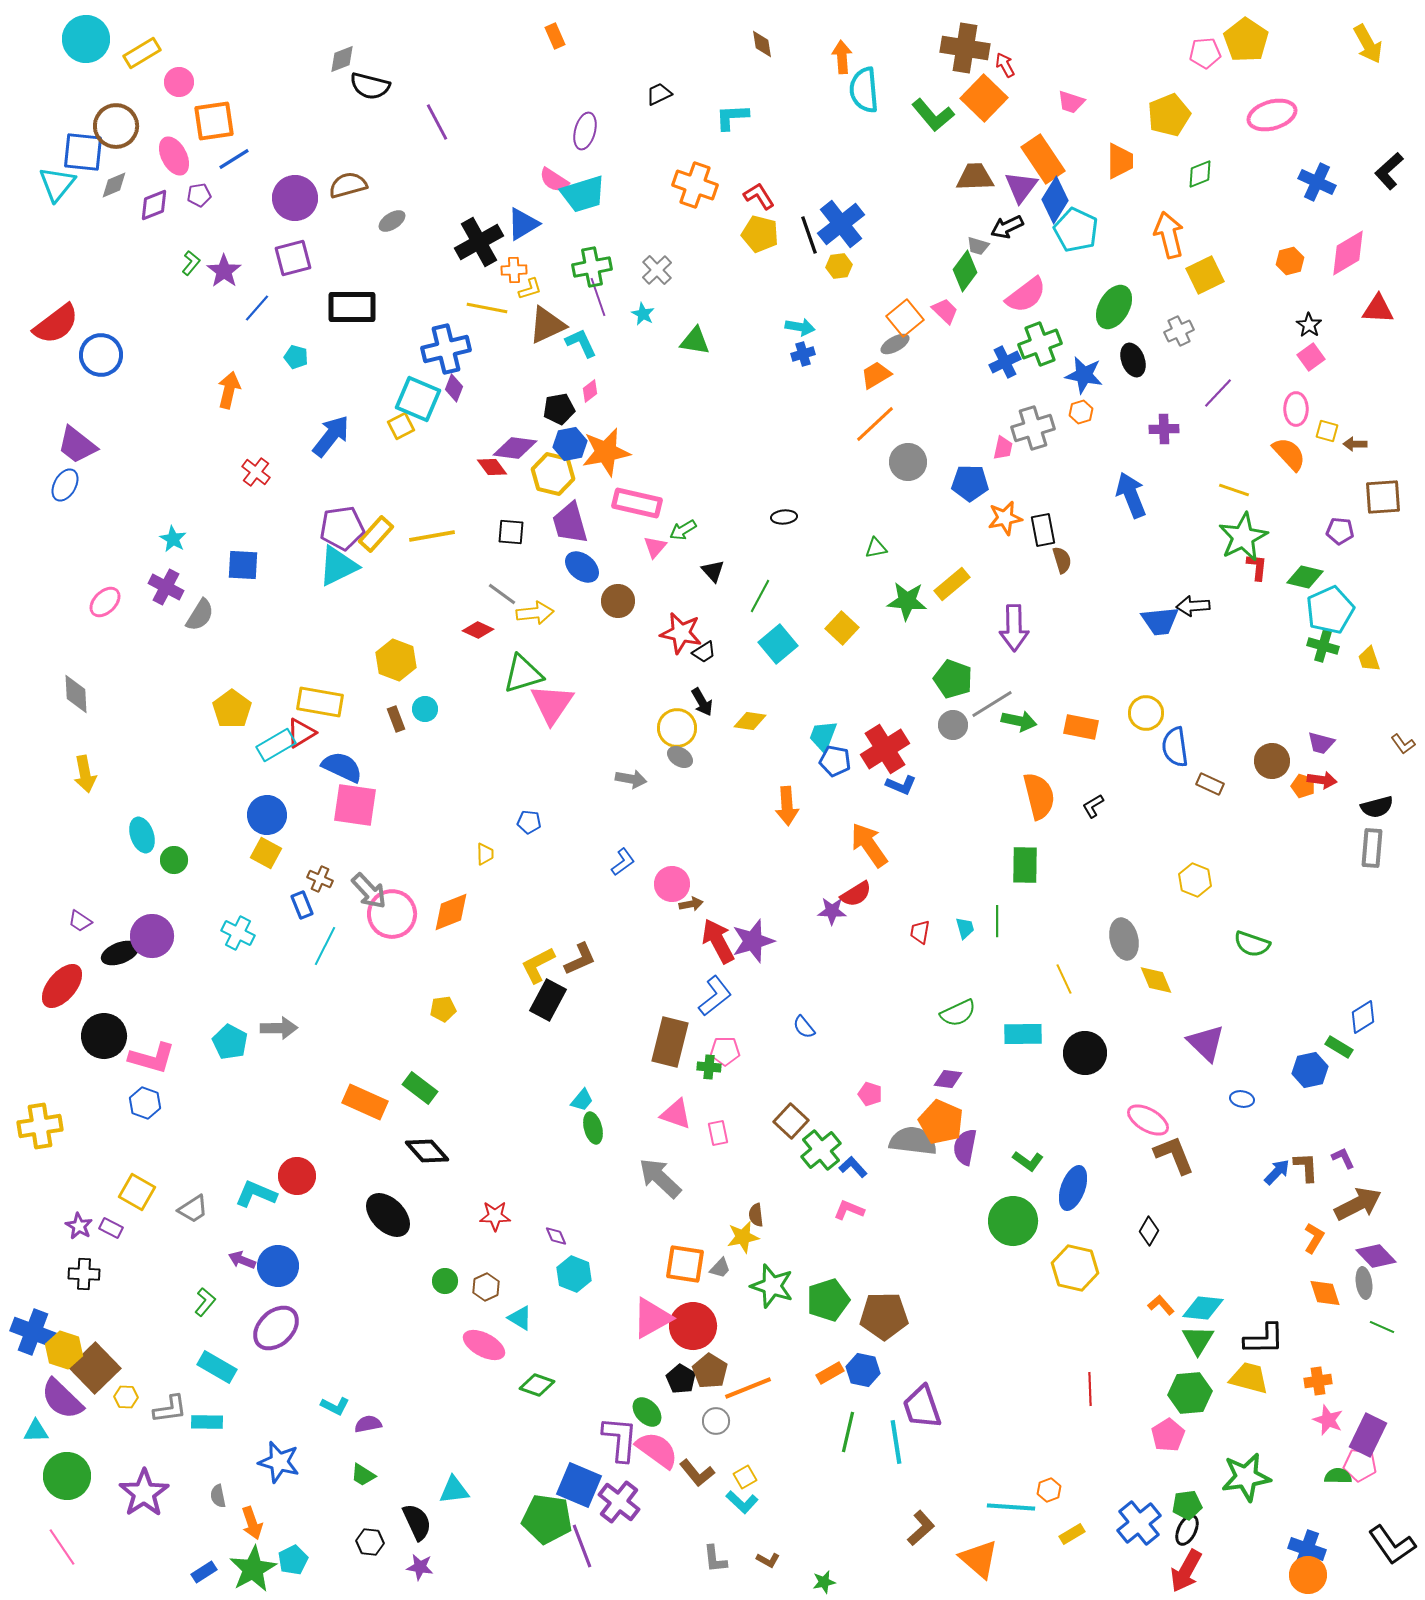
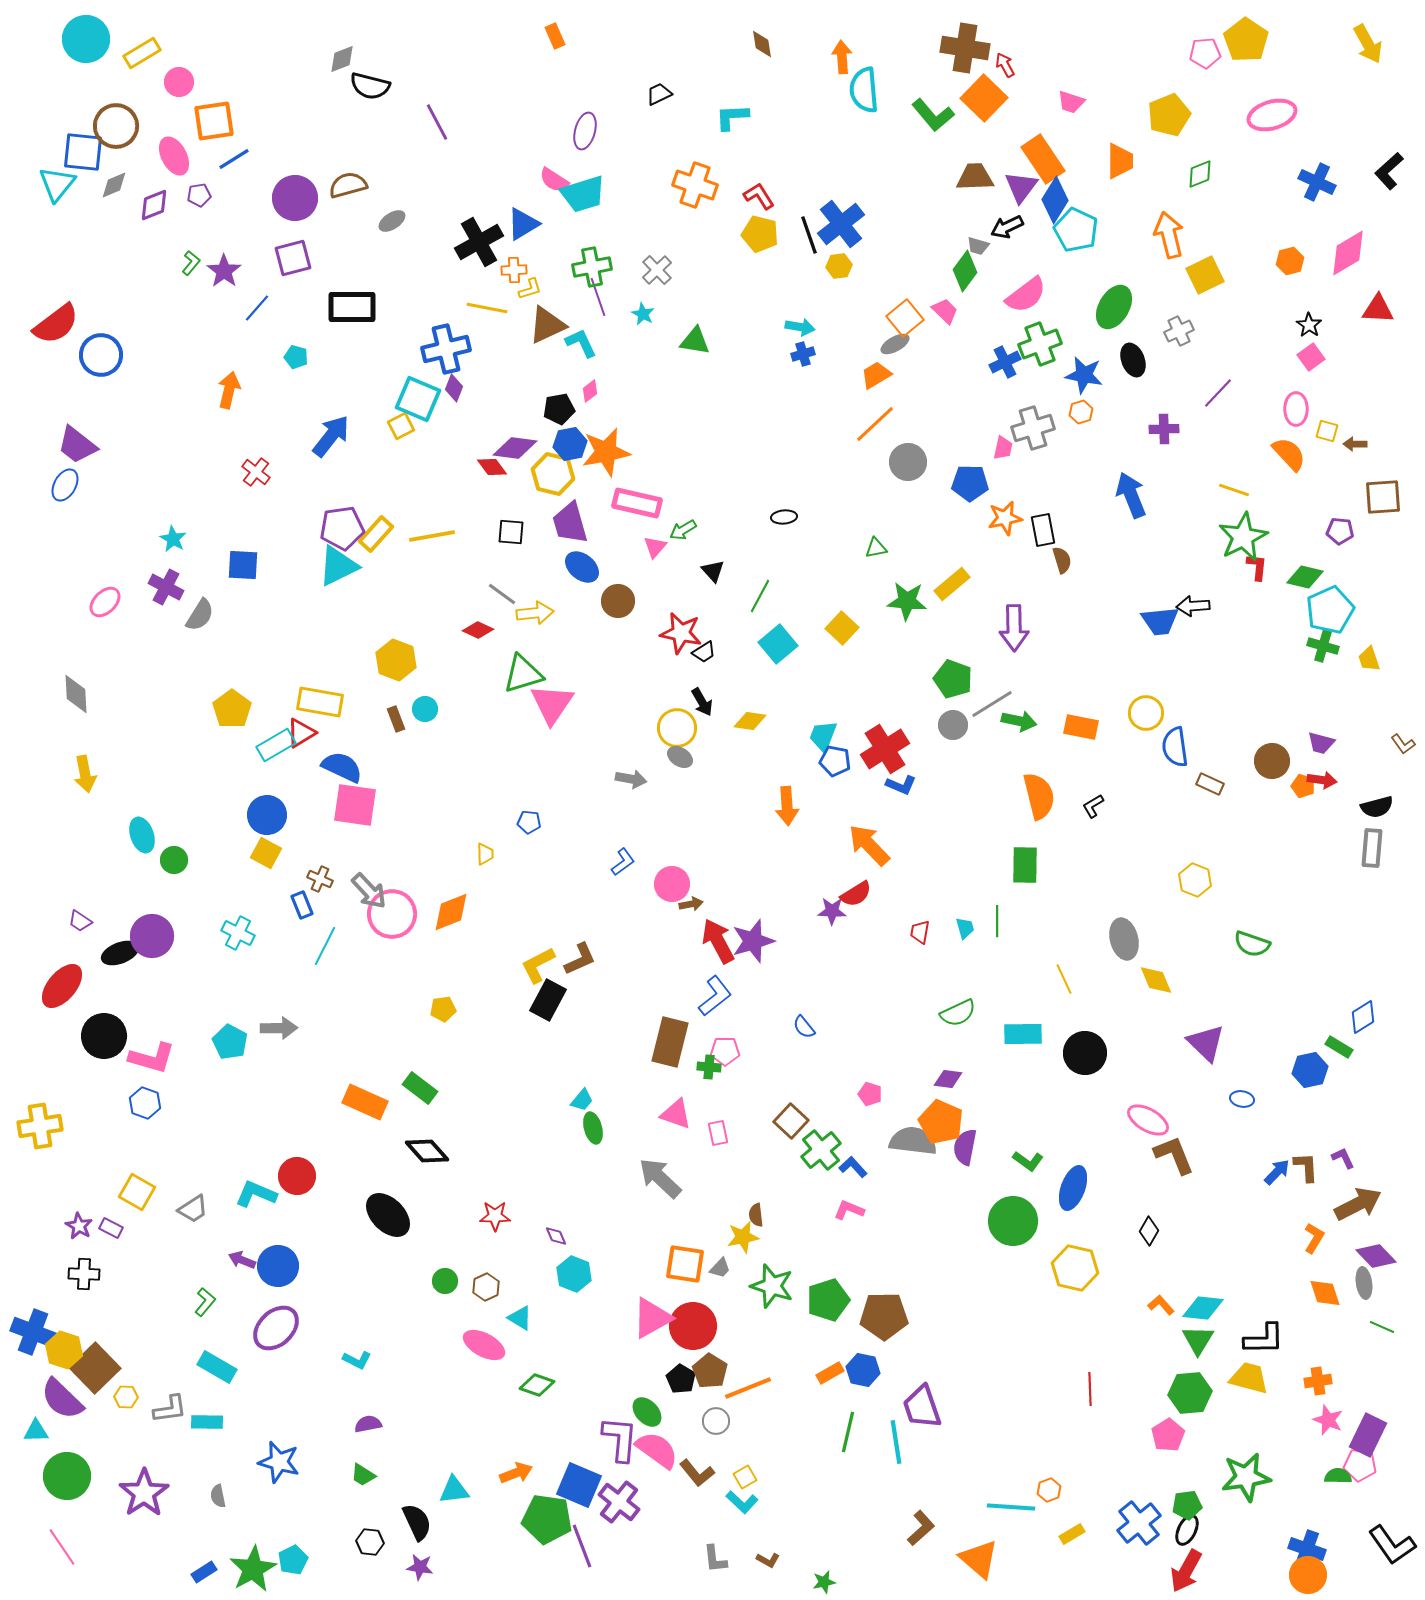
orange arrow at (869, 845): rotated 9 degrees counterclockwise
cyan L-shape at (335, 1406): moved 22 px right, 46 px up
orange arrow at (252, 1523): moved 264 px right, 50 px up; rotated 92 degrees counterclockwise
